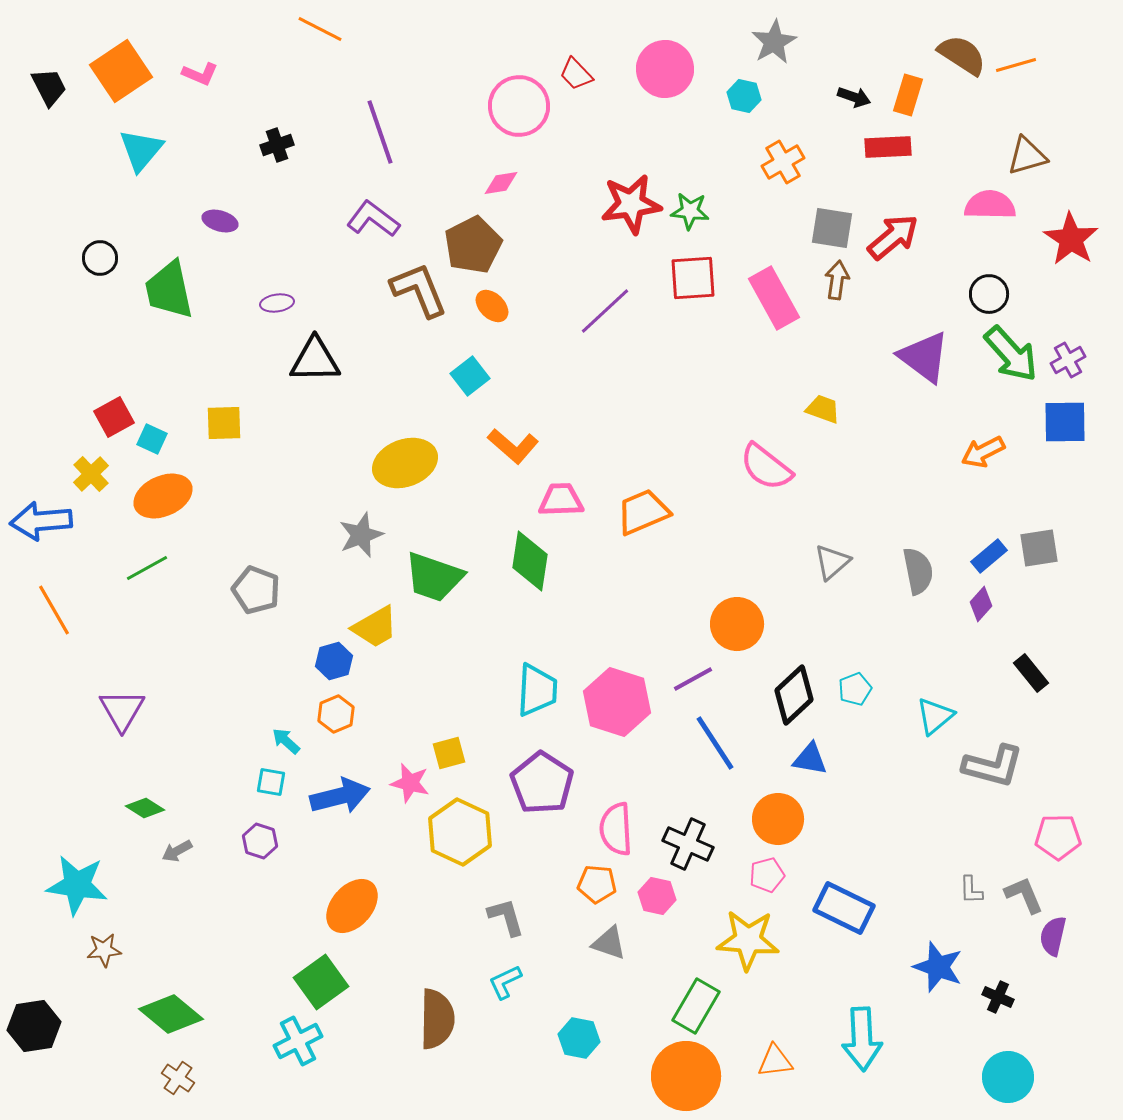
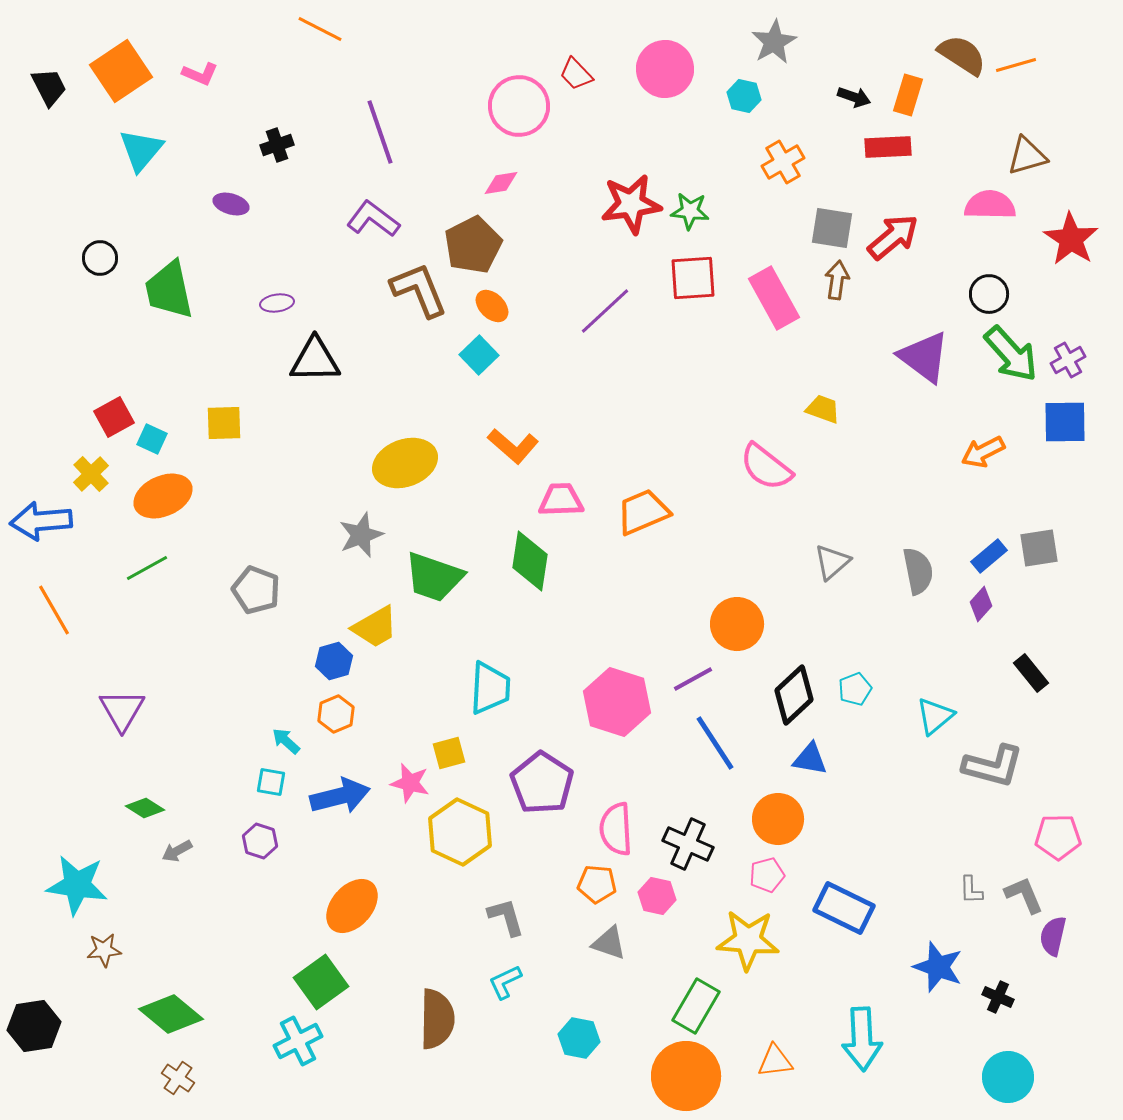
purple ellipse at (220, 221): moved 11 px right, 17 px up
cyan square at (470, 376): moved 9 px right, 21 px up; rotated 6 degrees counterclockwise
cyan trapezoid at (537, 690): moved 47 px left, 2 px up
